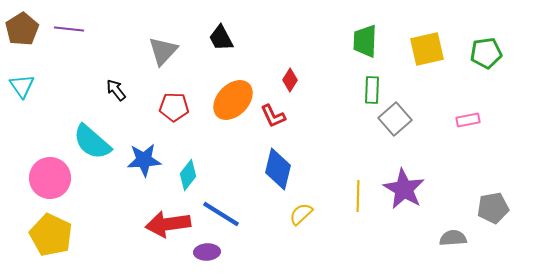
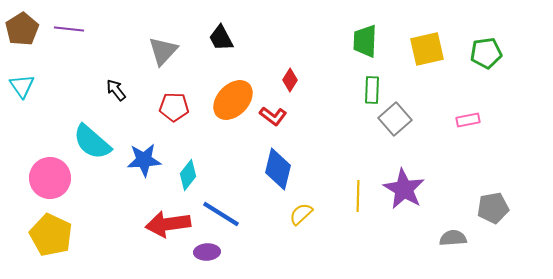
red L-shape: rotated 28 degrees counterclockwise
